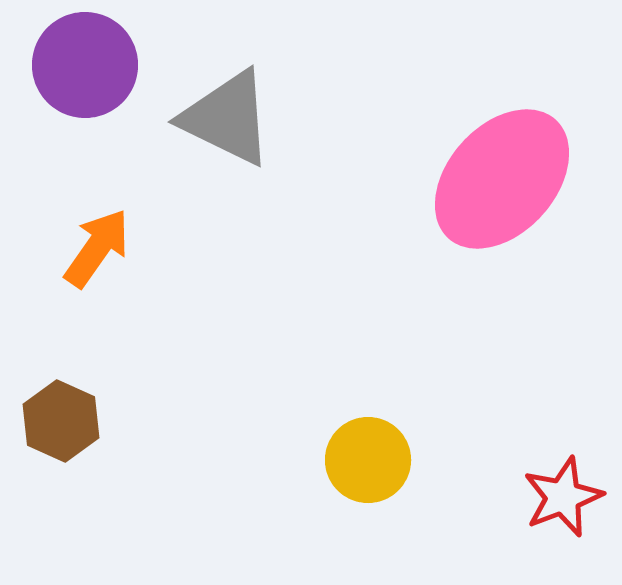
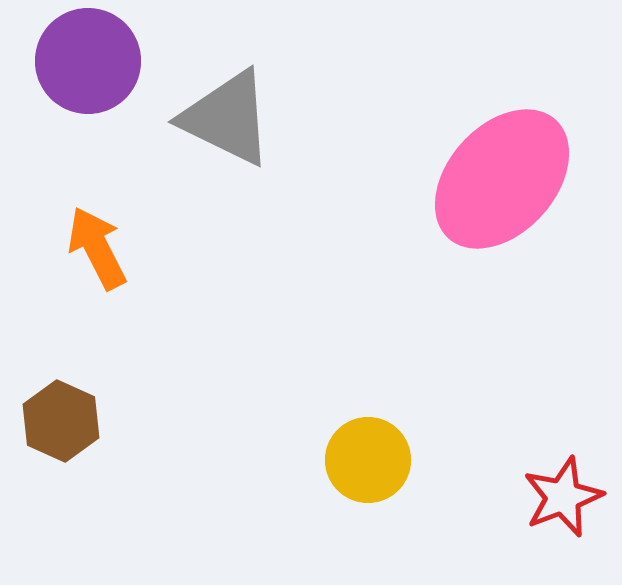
purple circle: moved 3 px right, 4 px up
orange arrow: rotated 62 degrees counterclockwise
